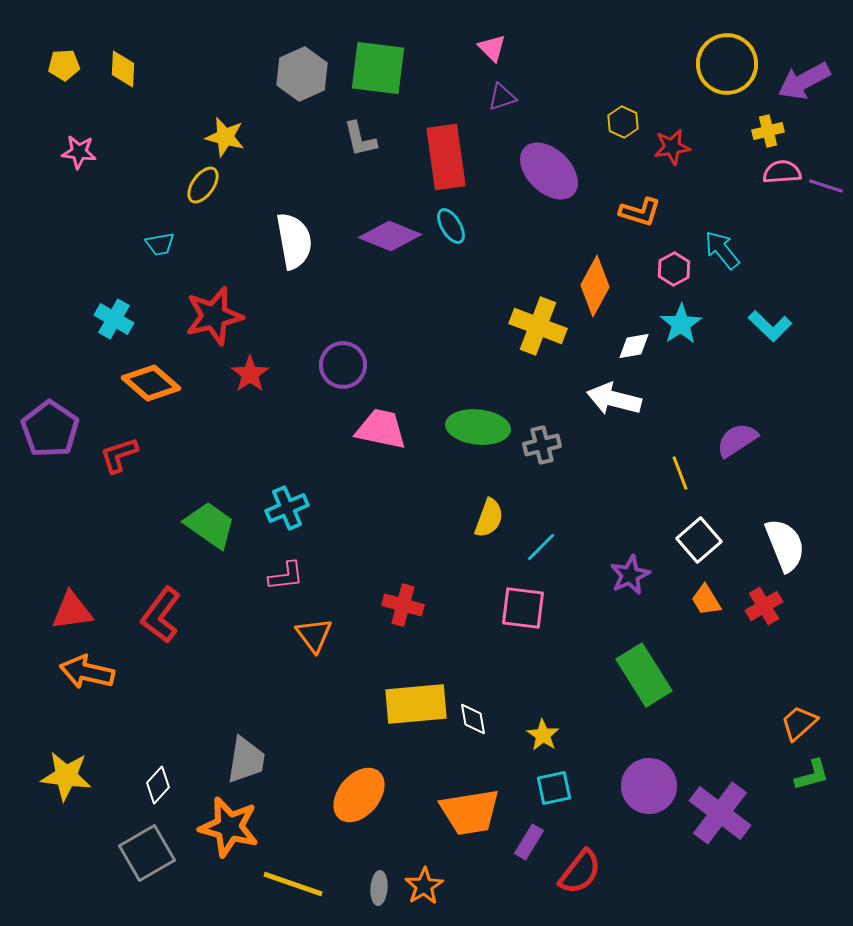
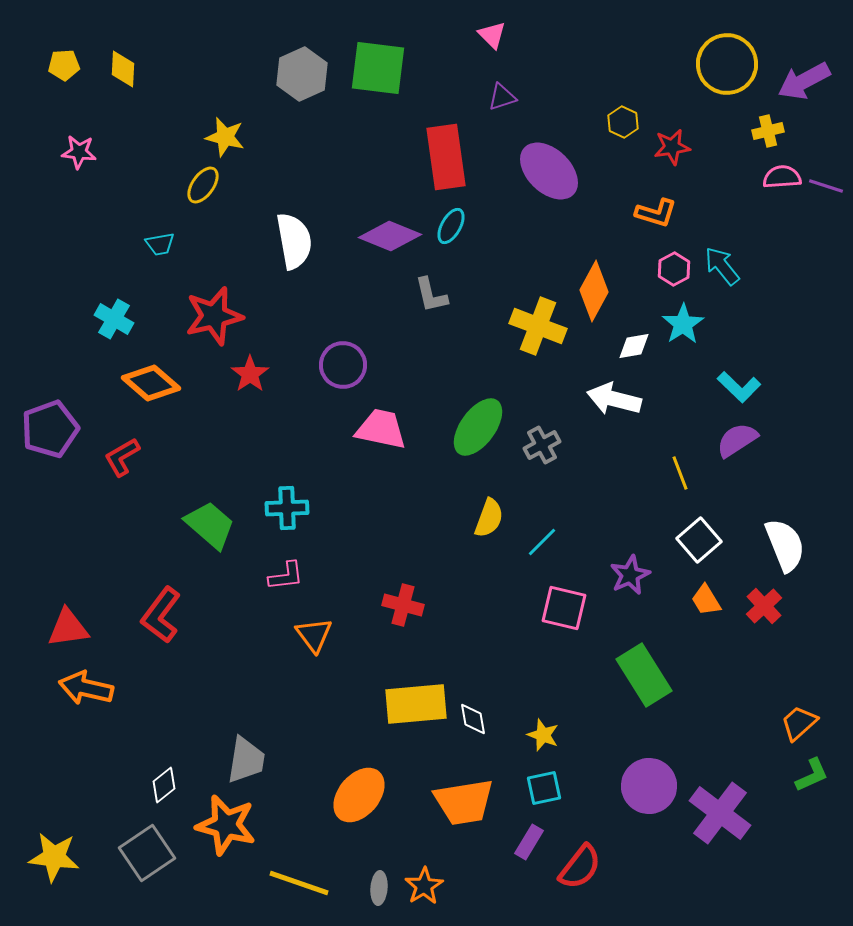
pink triangle at (492, 48): moved 13 px up
gray L-shape at (360, 139): moved 71 px right, 156 px down
pink semicircle at (782, 172): moved 5 px down
orange L-shape at (640, 212): moved 16 px right, 1 px down
cyan ellipse at (451, 226): rotated 60 degrees clockwise
cyan arrow at (722, 250): moved 16 px down
orange diamond at (595, 286): moved 1 px left, 5 px down
cyan star at (681, 324): moved 2 px right
cyan L-shape at (770, 326): moved 31 px left, 61 px down
green ellipse at (478, 427): rotated 60 degrees counterclockwise
purple pentagon at (50, 429): rotated 18 degrees clockwise
gray cross at (542, 445): rotated 15 degrees counterclockwise
red L-shape at (119, 455): moved 3 px right, 2 px down; rotated 12 degrees counterclockwise
cyan cross at (287, 508): rotated 21 degrees clockwise
green trapezoid at (210, 525): rotated 6 degrees clockwise
cyan line at (541, 547): moved 1 px right, 5 px up
red cross at (764, 606): rotated 12 degrees counterclockwise
pink square at (523, 608): moved 41 px right; rotated 6 degrees clockwise
red triangle at (72, 611): moved 4 px left, 17 px down
orange arrow at (87, 672): moved 1 px left, 16 px down
yellow star at (543, 735): rotated 12 degrees counterclockwise
green L-shape at (812, 775): rotated 9 degrees counterclockwise
yellow star at (66, 776): moved 12 px left, 81 px down
white diamond at (158, 785): moved 6 px right; rotated 9 degrees clockwise
cyan square at (554, 788): moved 10 px left
orange trapezoid at (470, 812): moved 6 px left, 10 px up
orange star at (229, 827): moved 3 px left, 2 px up
gray square at (147, 853): rotated 4 degrees counterclockwise
red semicircle at (580, 872): moved 5 px up
yellow line at (293, 884): moved 6 px right, 1 px up
